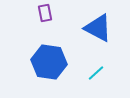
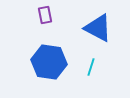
purple rectangle: moved 2 px down
cyan line: moved 5 px left, 6 px up; rotated 30 degrees counterclockwise
